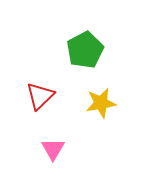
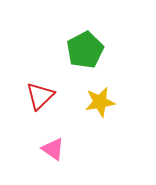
yellow star: moved 1 px left, 1 px up
pink triangle: rotated 25 degrees counterclockwise
